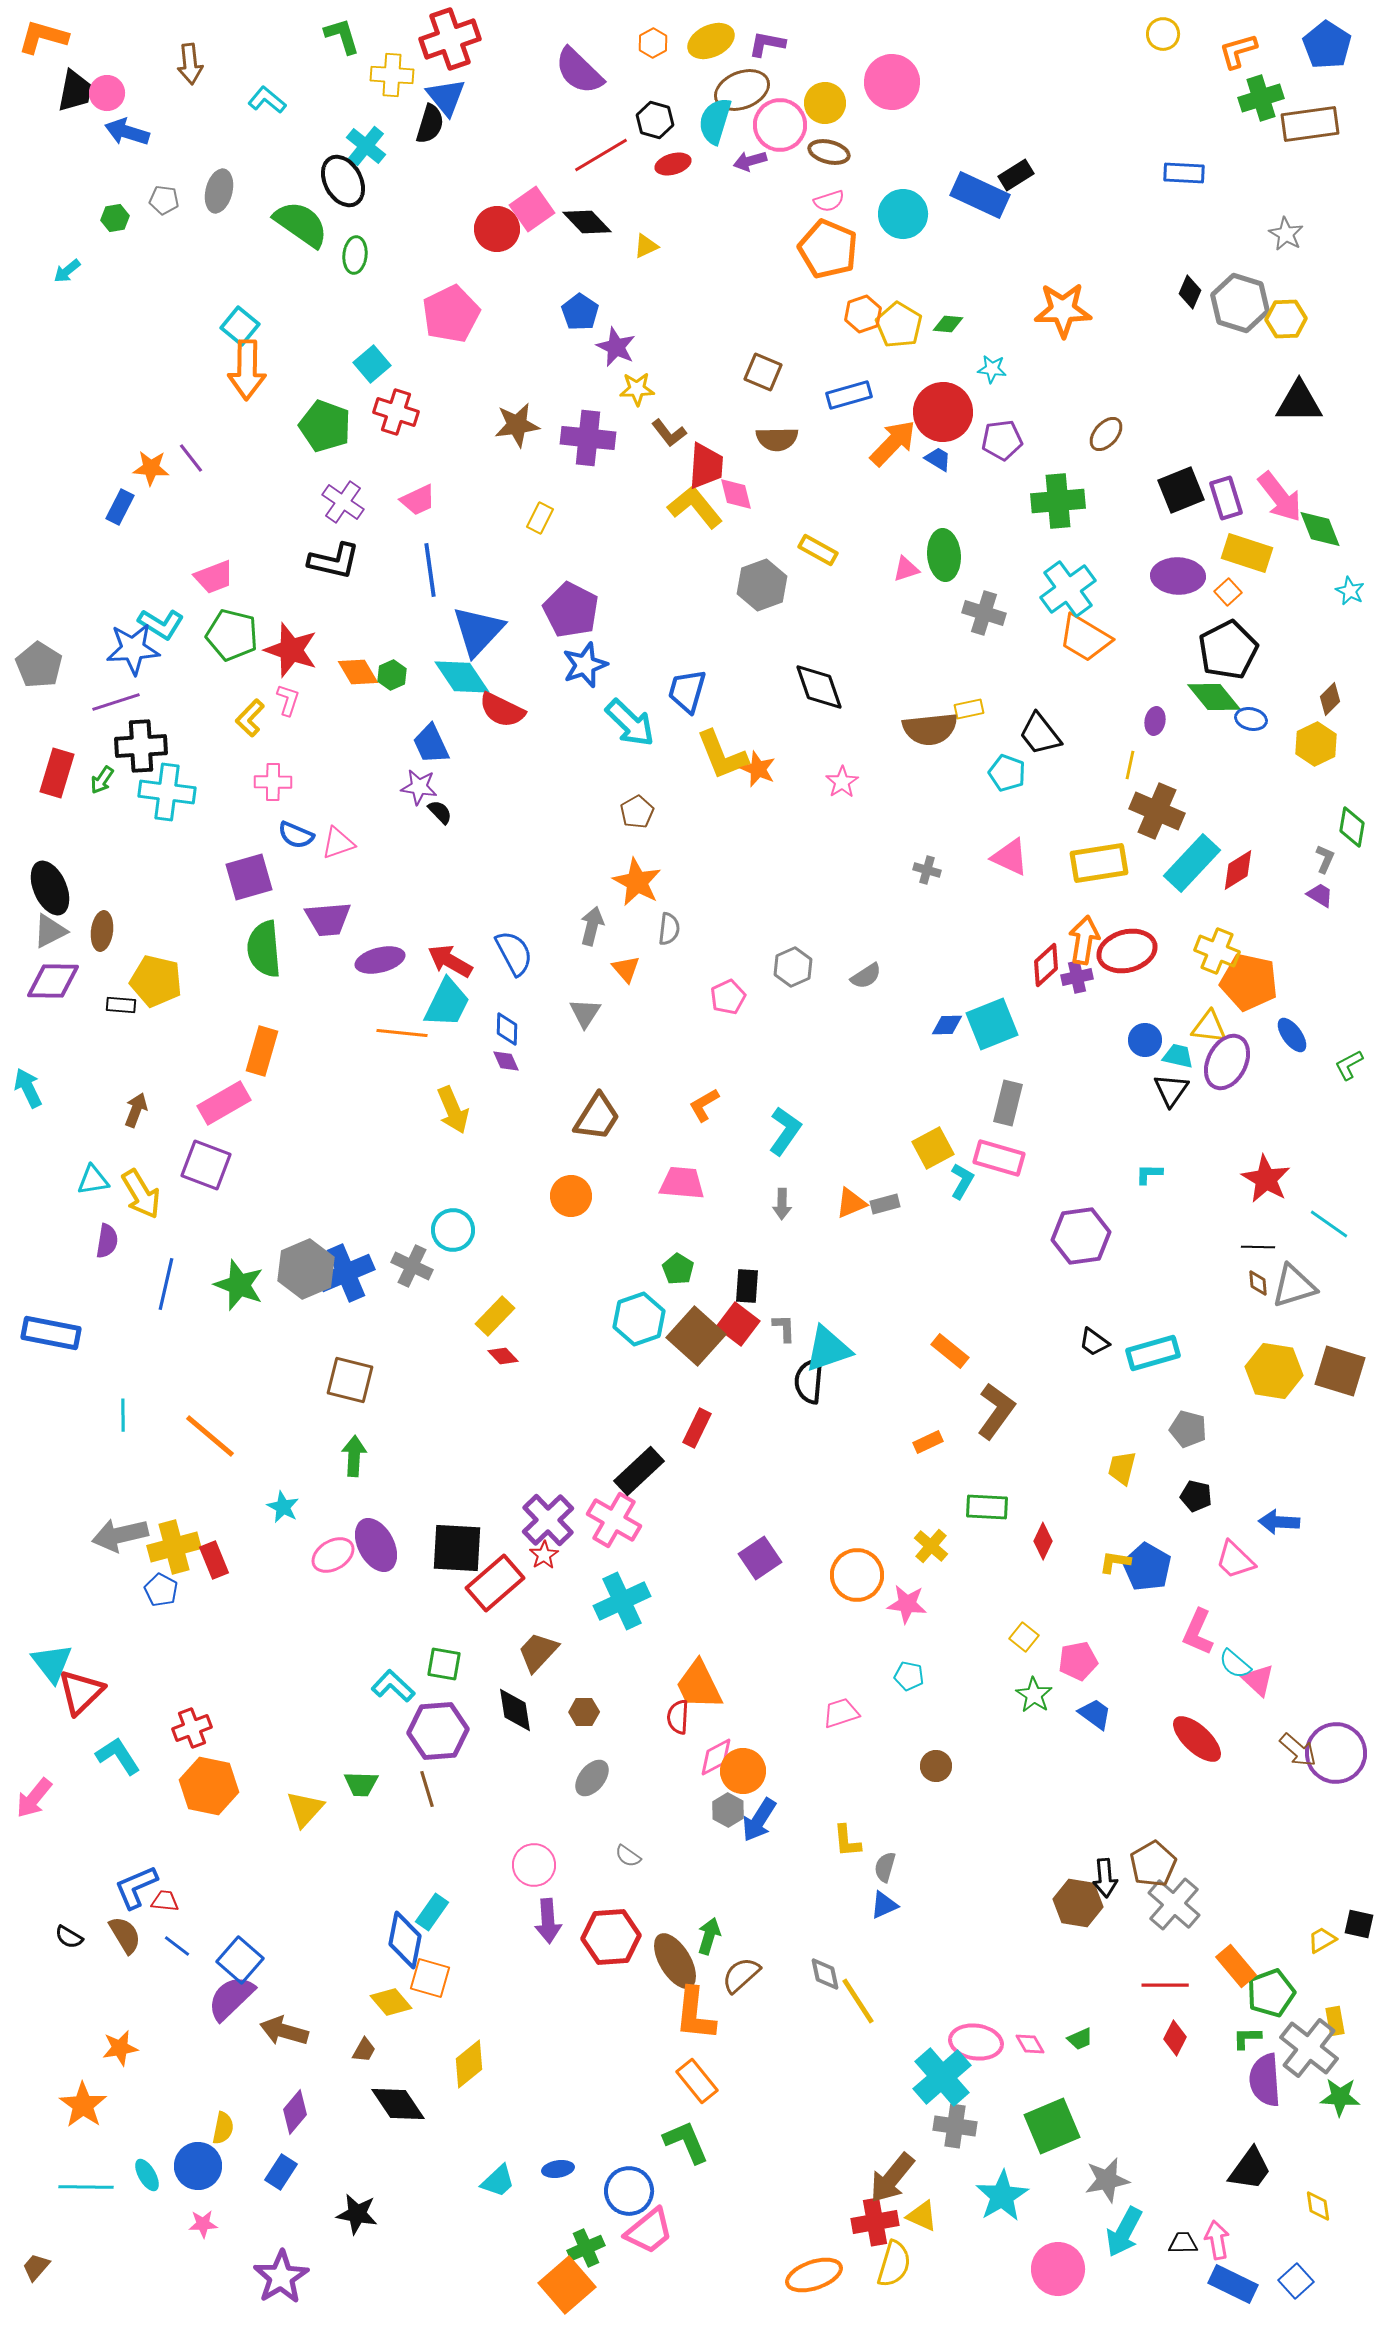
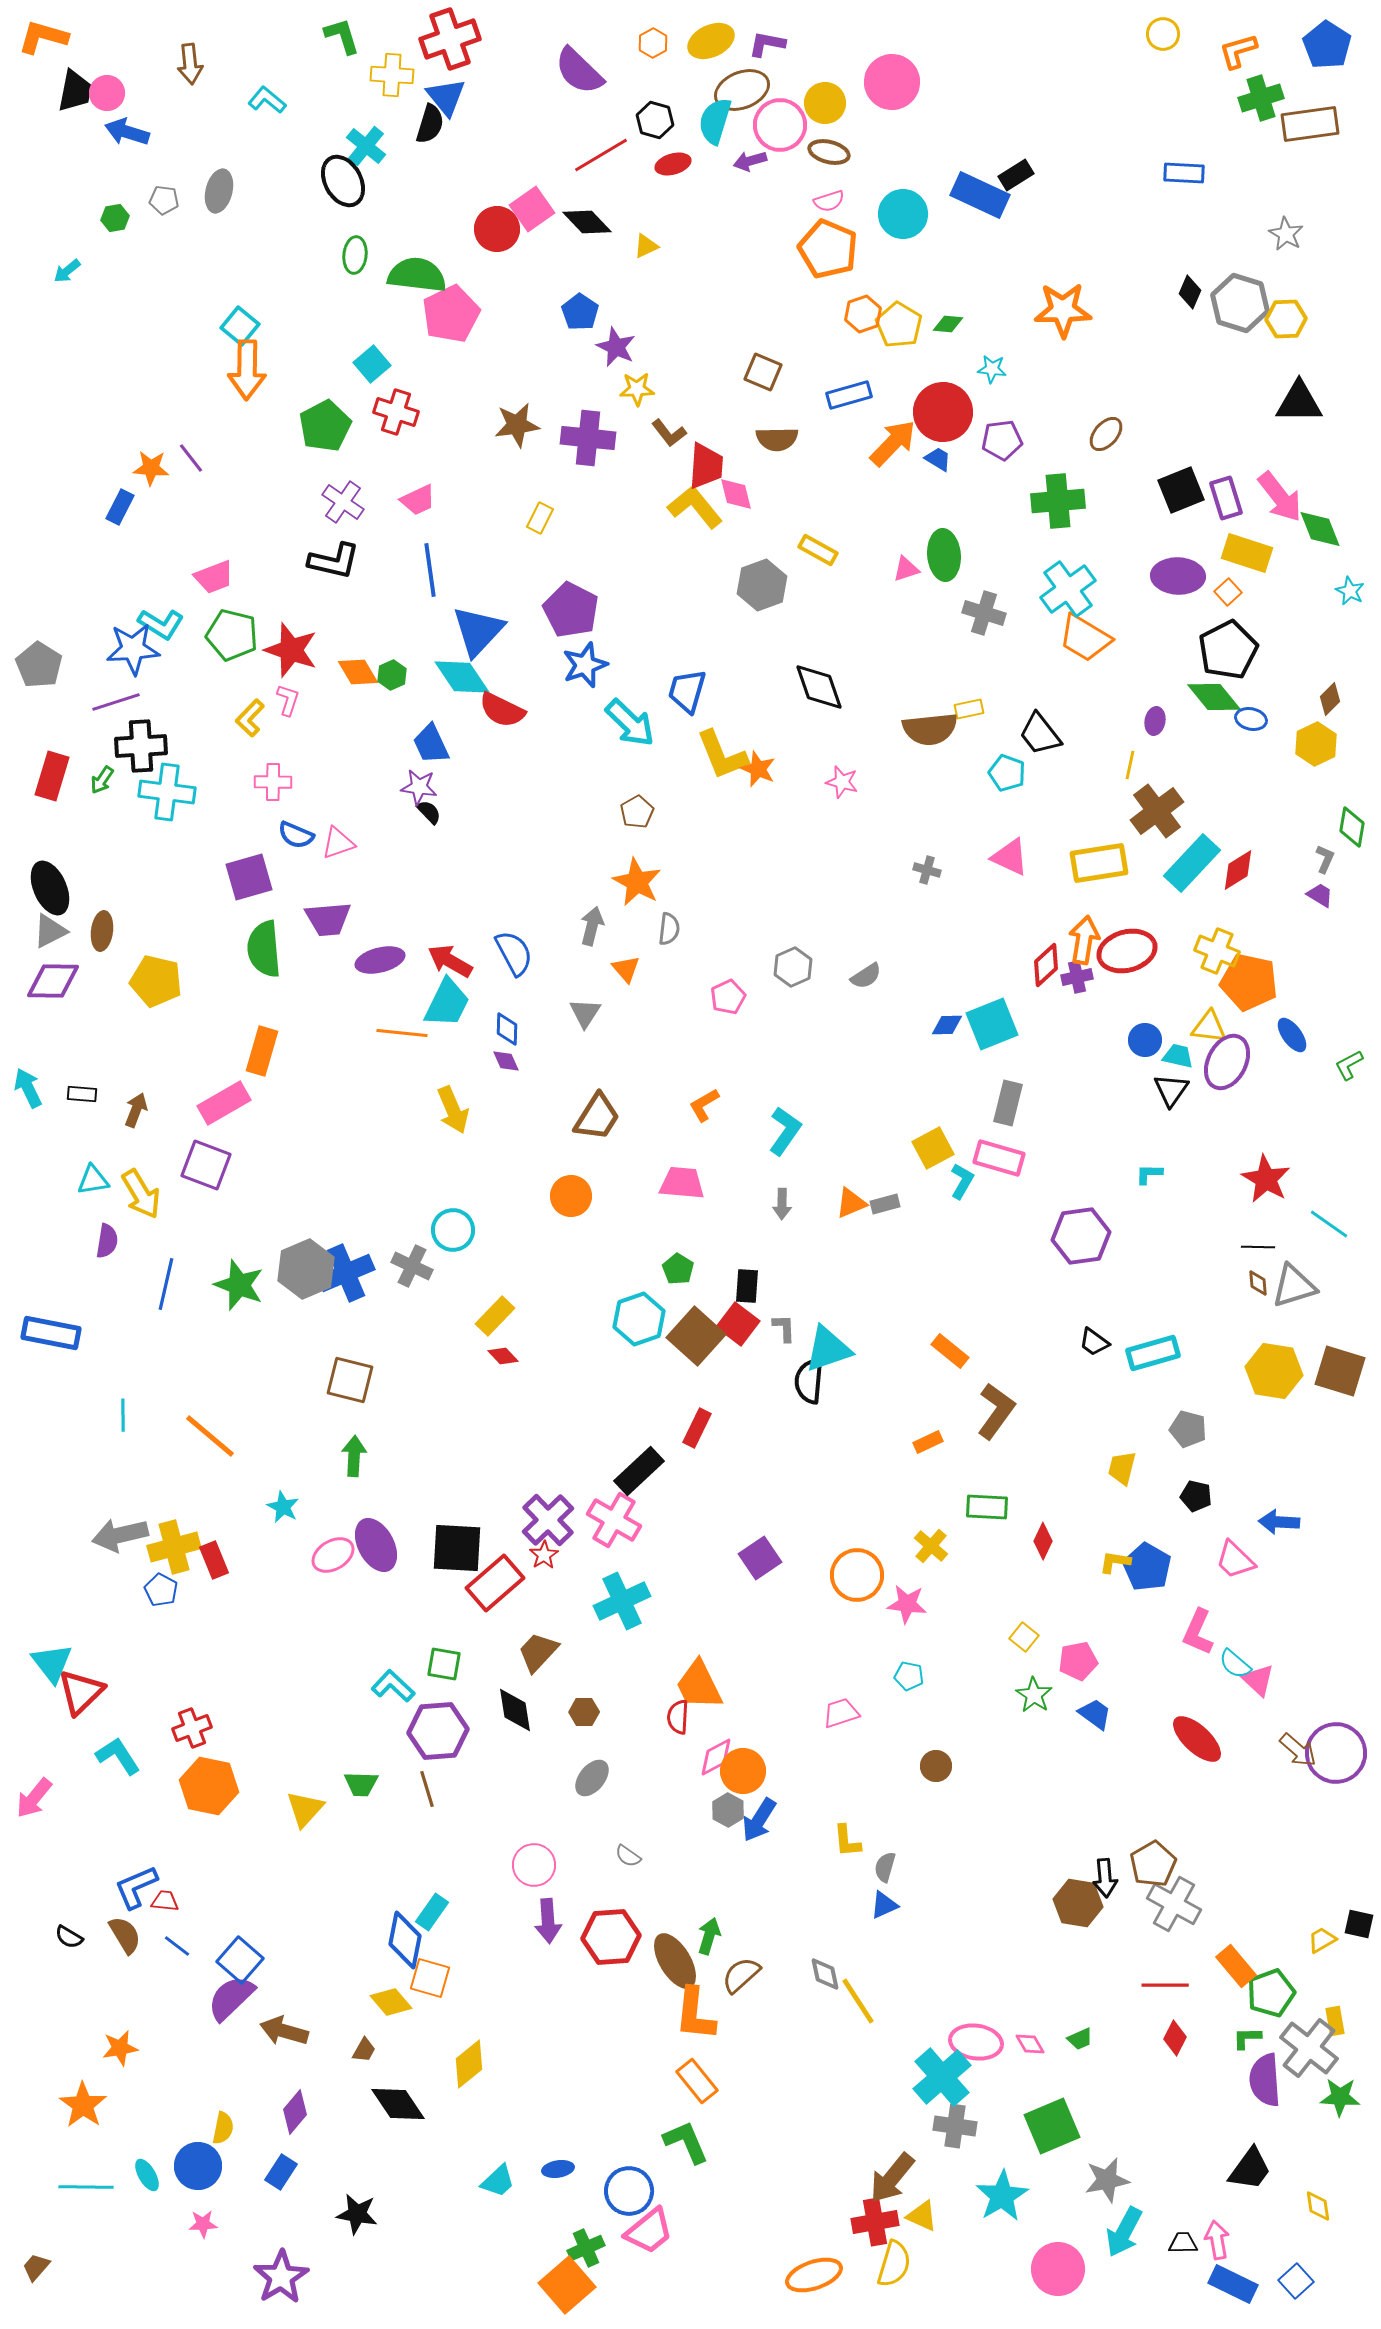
green semicircle at (301, 224): moved 116 px right, 51 px down; rotated 28 degrees counterclockwise
green pentagon at (325, 426): rotated 24 degrees clockwise
red rectangle at (57, 773): moved 5 px left, 3 px down
pink star at (842, 782): rotated 24 degrees counterclockwise
brown cross at (1157, 811): rotated 30 degrees clockwise
black semicircle at (440, 812): moved 11 px left
black rectangle at (121, 1005): moved 39 px left, 89 px down
gray cross at (1174, 1904): rotated 12 degrees counterclockwise
